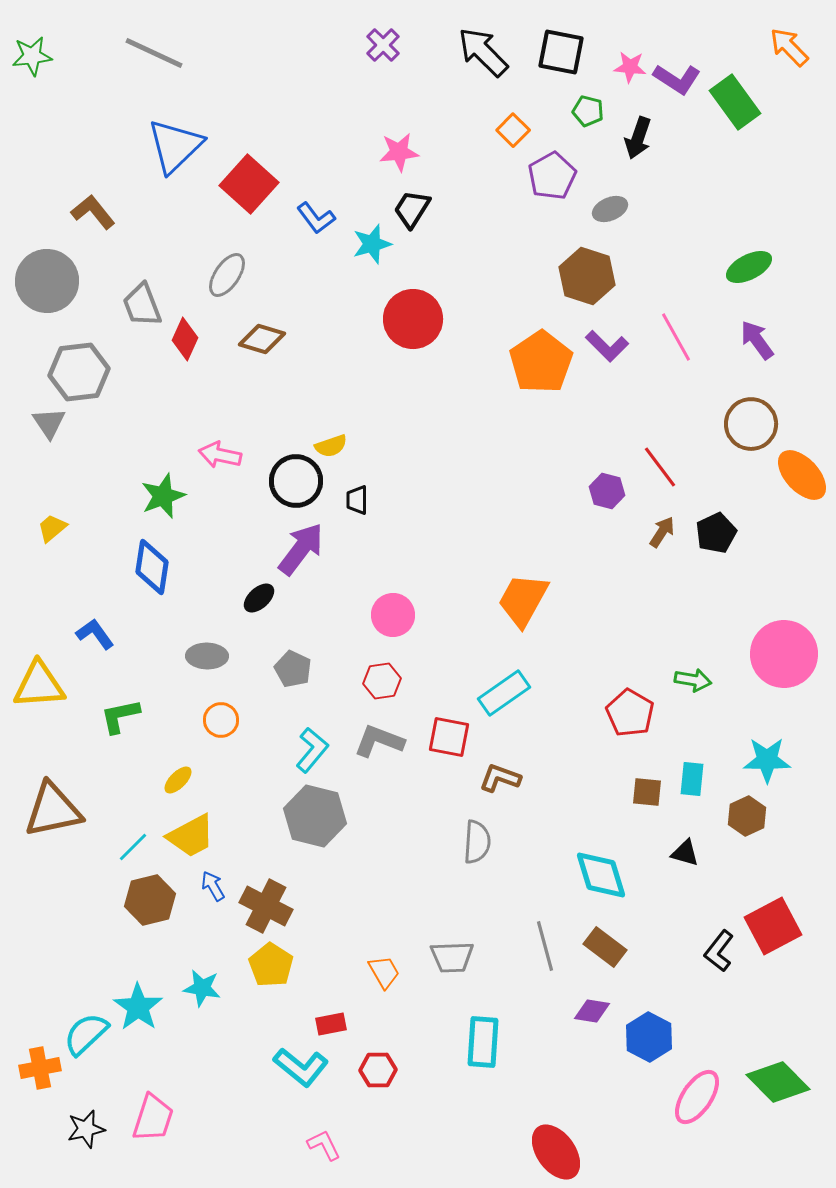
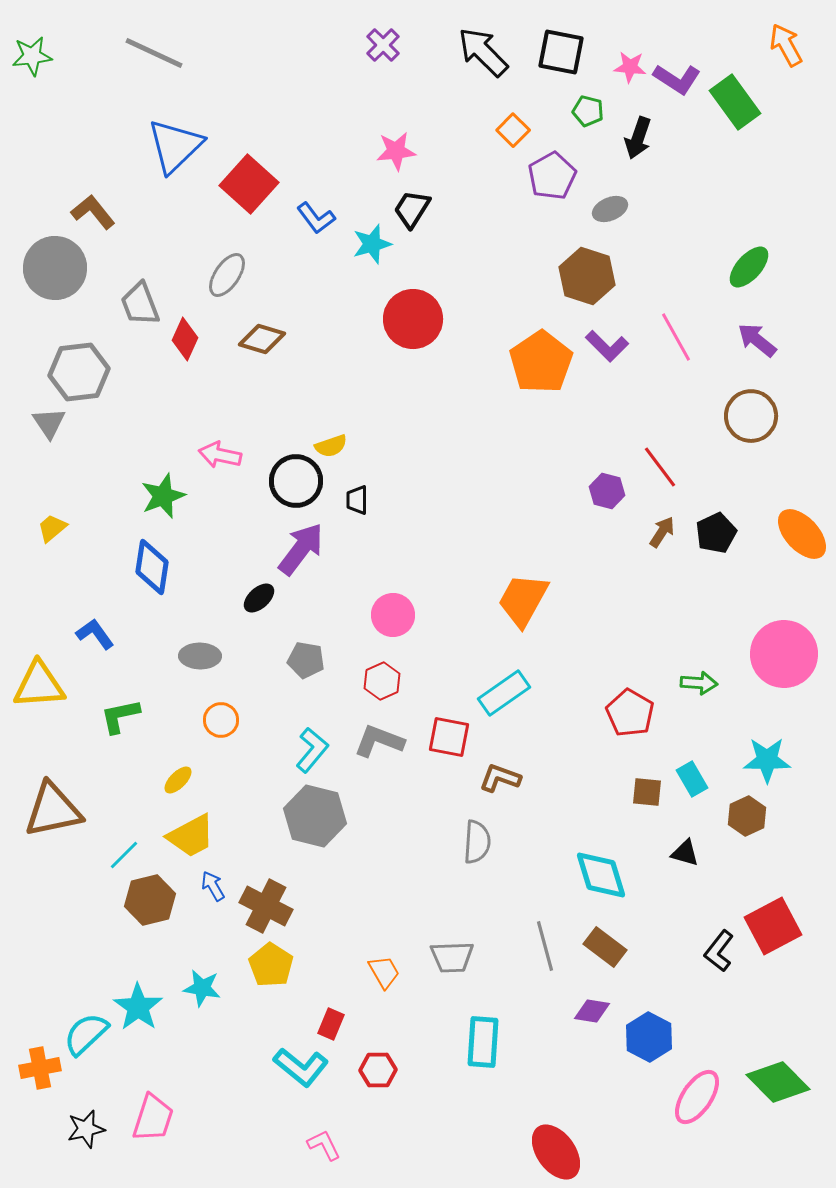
orange arrow at (789, 47): moved 3 px left, 2 px up; rotated 15 degrees clockwise
pink star at (399, 152): moved 3 px left, 1 px up
green ellipse at (749, 267): rotated 21 degrees counterclockwise
gray circle at (47, 281): moved 8 px right, 13 px up
gray trapezoid at (142, 305): moved 2 px left, 1 px up
purple arrow at (757, 340): rotated 15 degrees counterclockwise
brown circle at (751, 424): moved 8 px up
orange ellipse at (802, 475): moved 59 px down
gray ellipse at (207, 656): moved 7 px left
gray pentagon at (293, 669): moved 13 px right, 9 px up; rotated 15 degrees counterclockwise
green arrow at (693, 680): moved 6 px right, 3 px down; rotated 6 degrees counterclockwise
red hexagon at (382, 681): rotated 15 degrees counterclockwise
cyan rectangle at (692, 779): rotated 36 degrees counterclockwise
cyan line at (133, 847): moved 9 px left, 8 px down
red rectangle at (331, 1024): rotated 56 degrees counterclockwise
